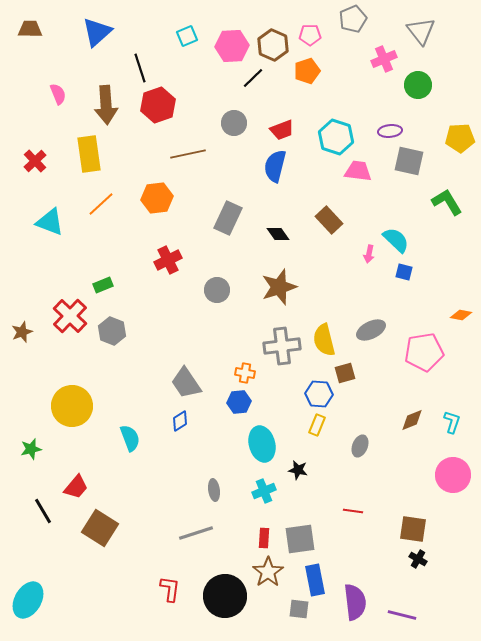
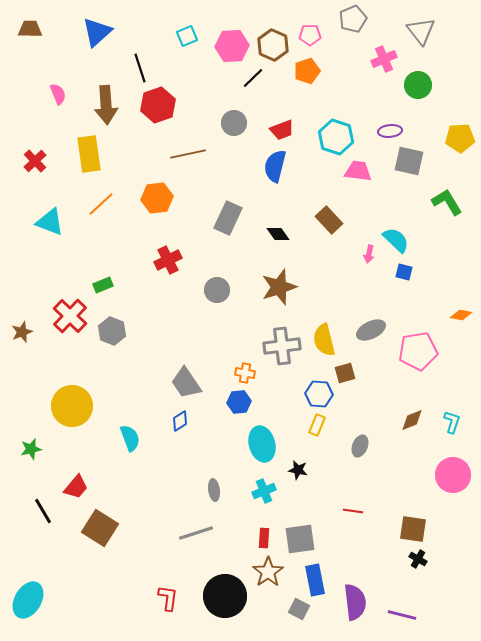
pink pentagon at (424, 352): moved 6 px left, 1 px up
red L-shape at (170, 589): moved 2 px left, 9 px down
gray square at (299, 609): rotated 20 degrees clockwise
